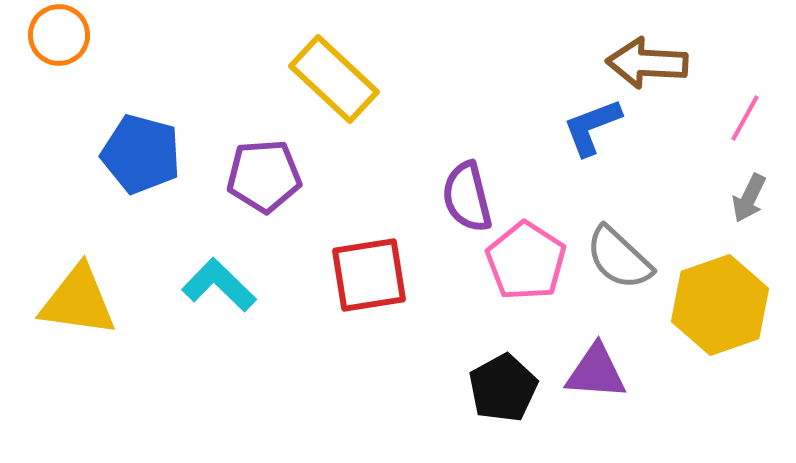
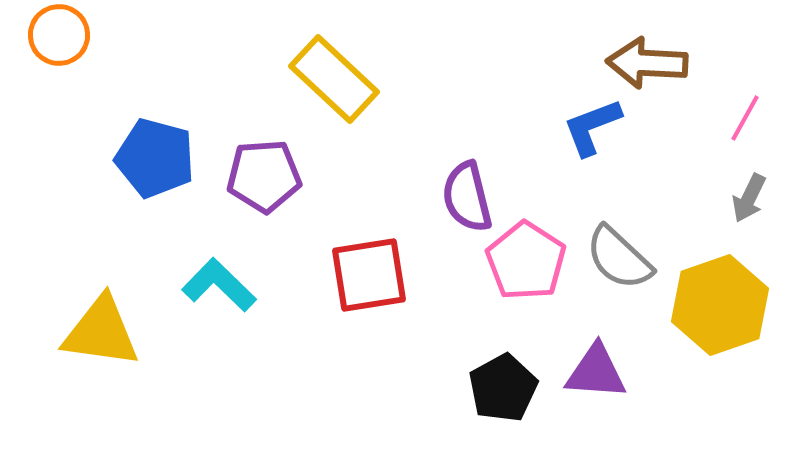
blue pentagon: moved 14 px right, 4 px down
yellow triangle: moved 23 px right, 31 px down
